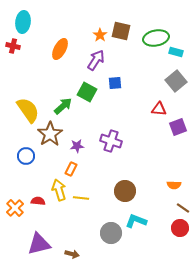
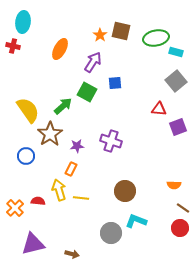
purple arrow: moved 3 px left, 2 px down
purple triangle: moved 6 px left
